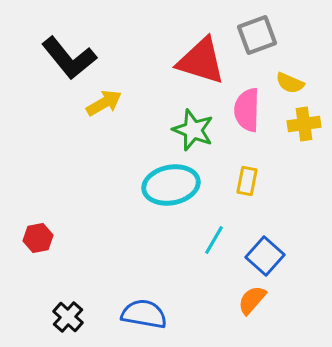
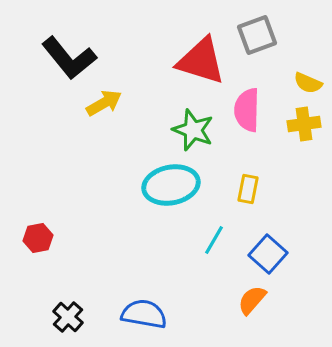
yellow semicircle: moved 18 px right
yellow rectangle: moved 1 px right, 8 px down
blue square: moved 3 px right, 2 px up
